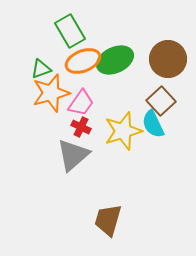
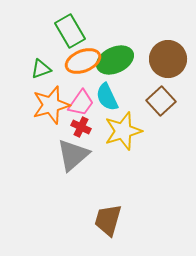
orange star: moved 12 px down
cyan semicircle: moved 46 px left, 27 px up
